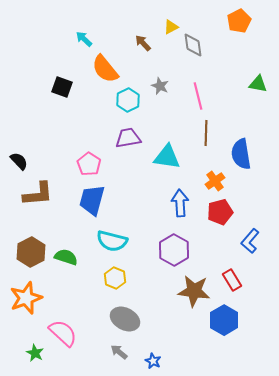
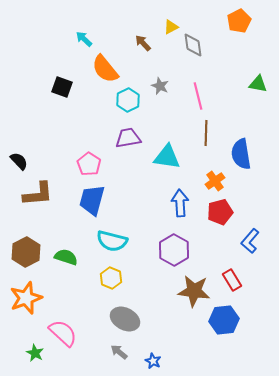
brown hexagon: moved 5 px left
yellow hexagon: moved 4 px left
blue hexagon: rotated 24 degrees clockwise
